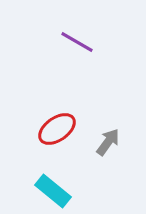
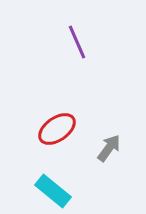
purple line: rotated 36 degrees clockwise
gray arrow: moved 1 px right, 6 px down
